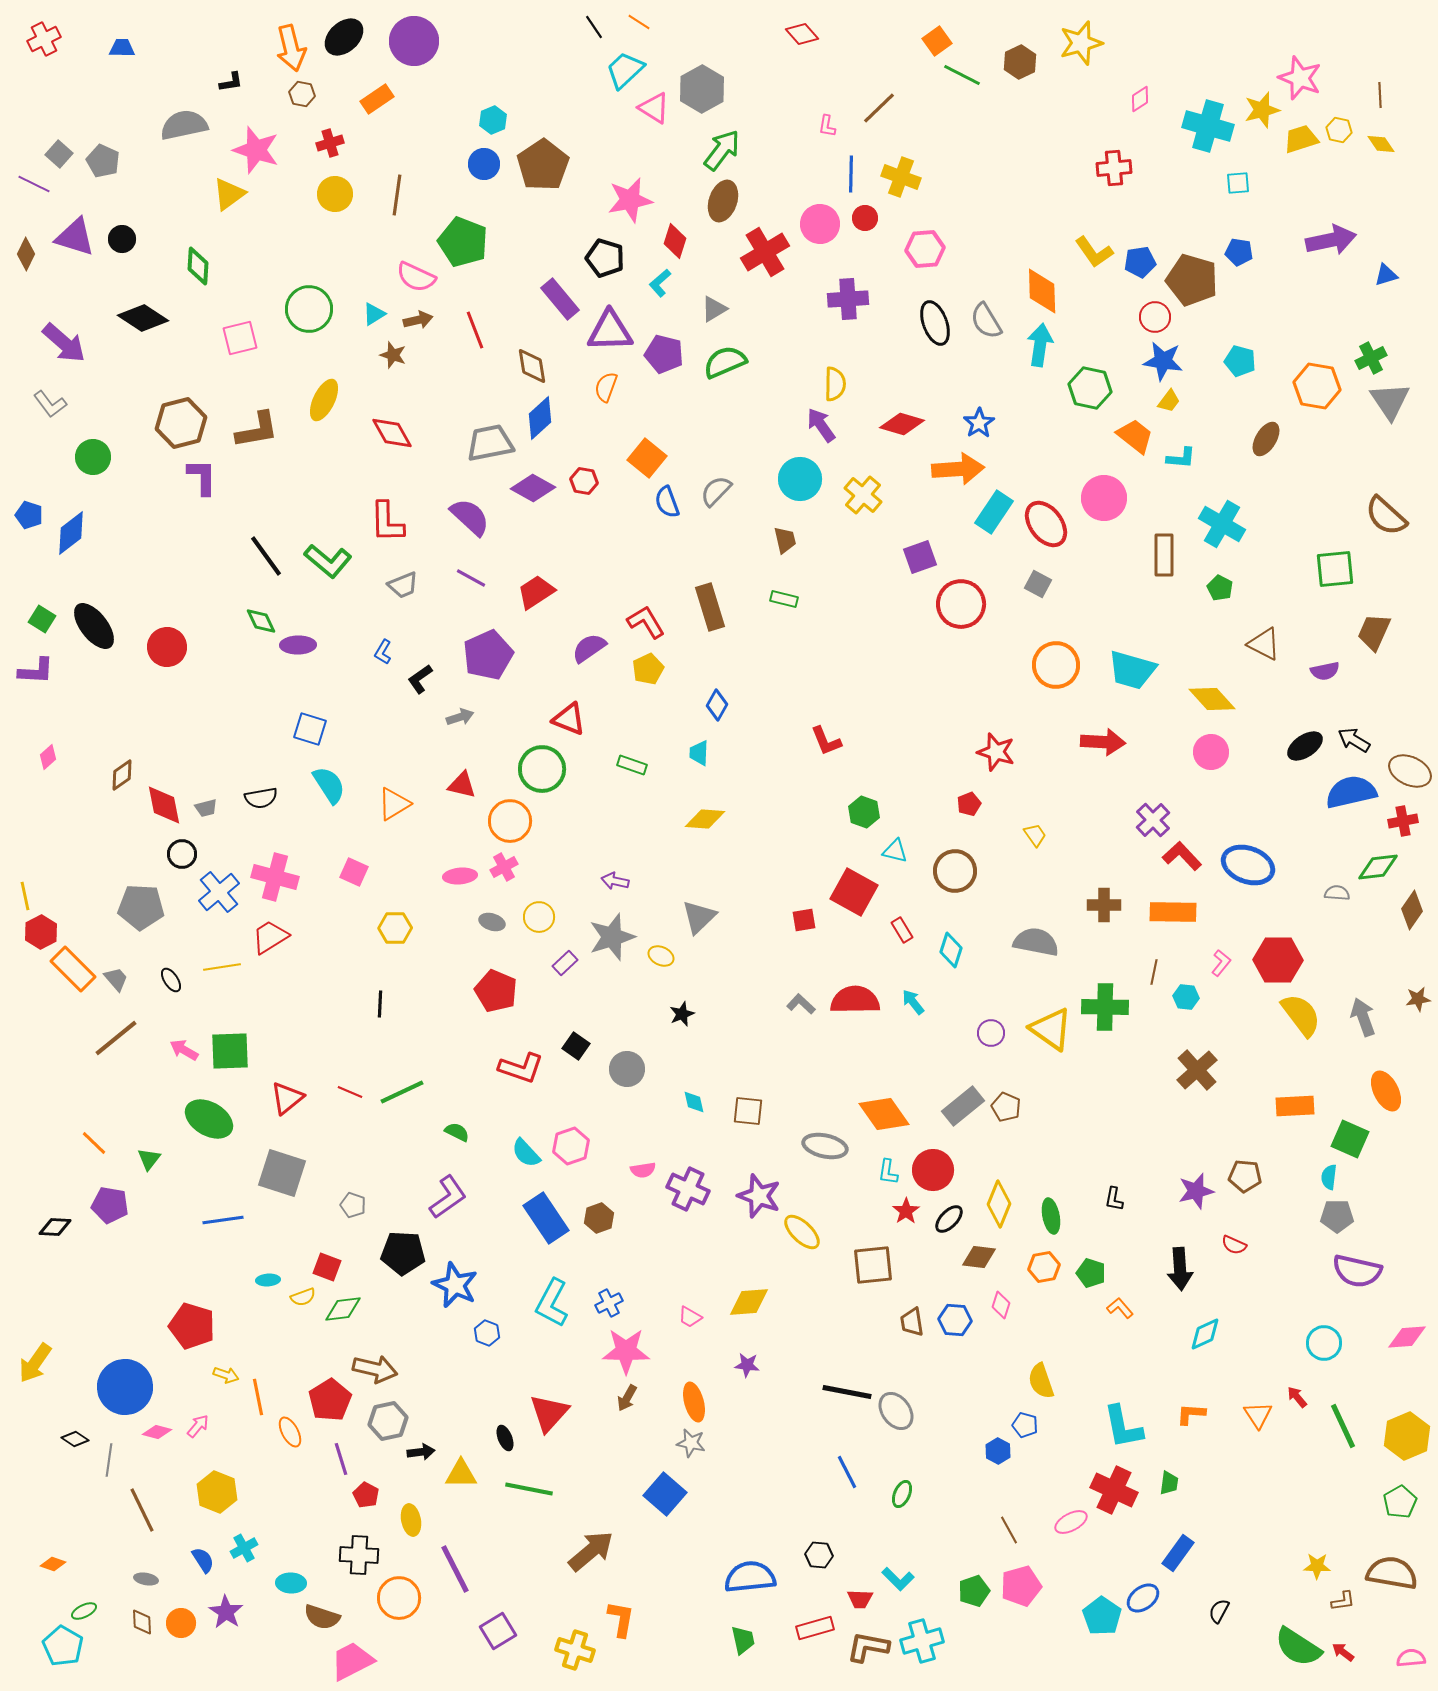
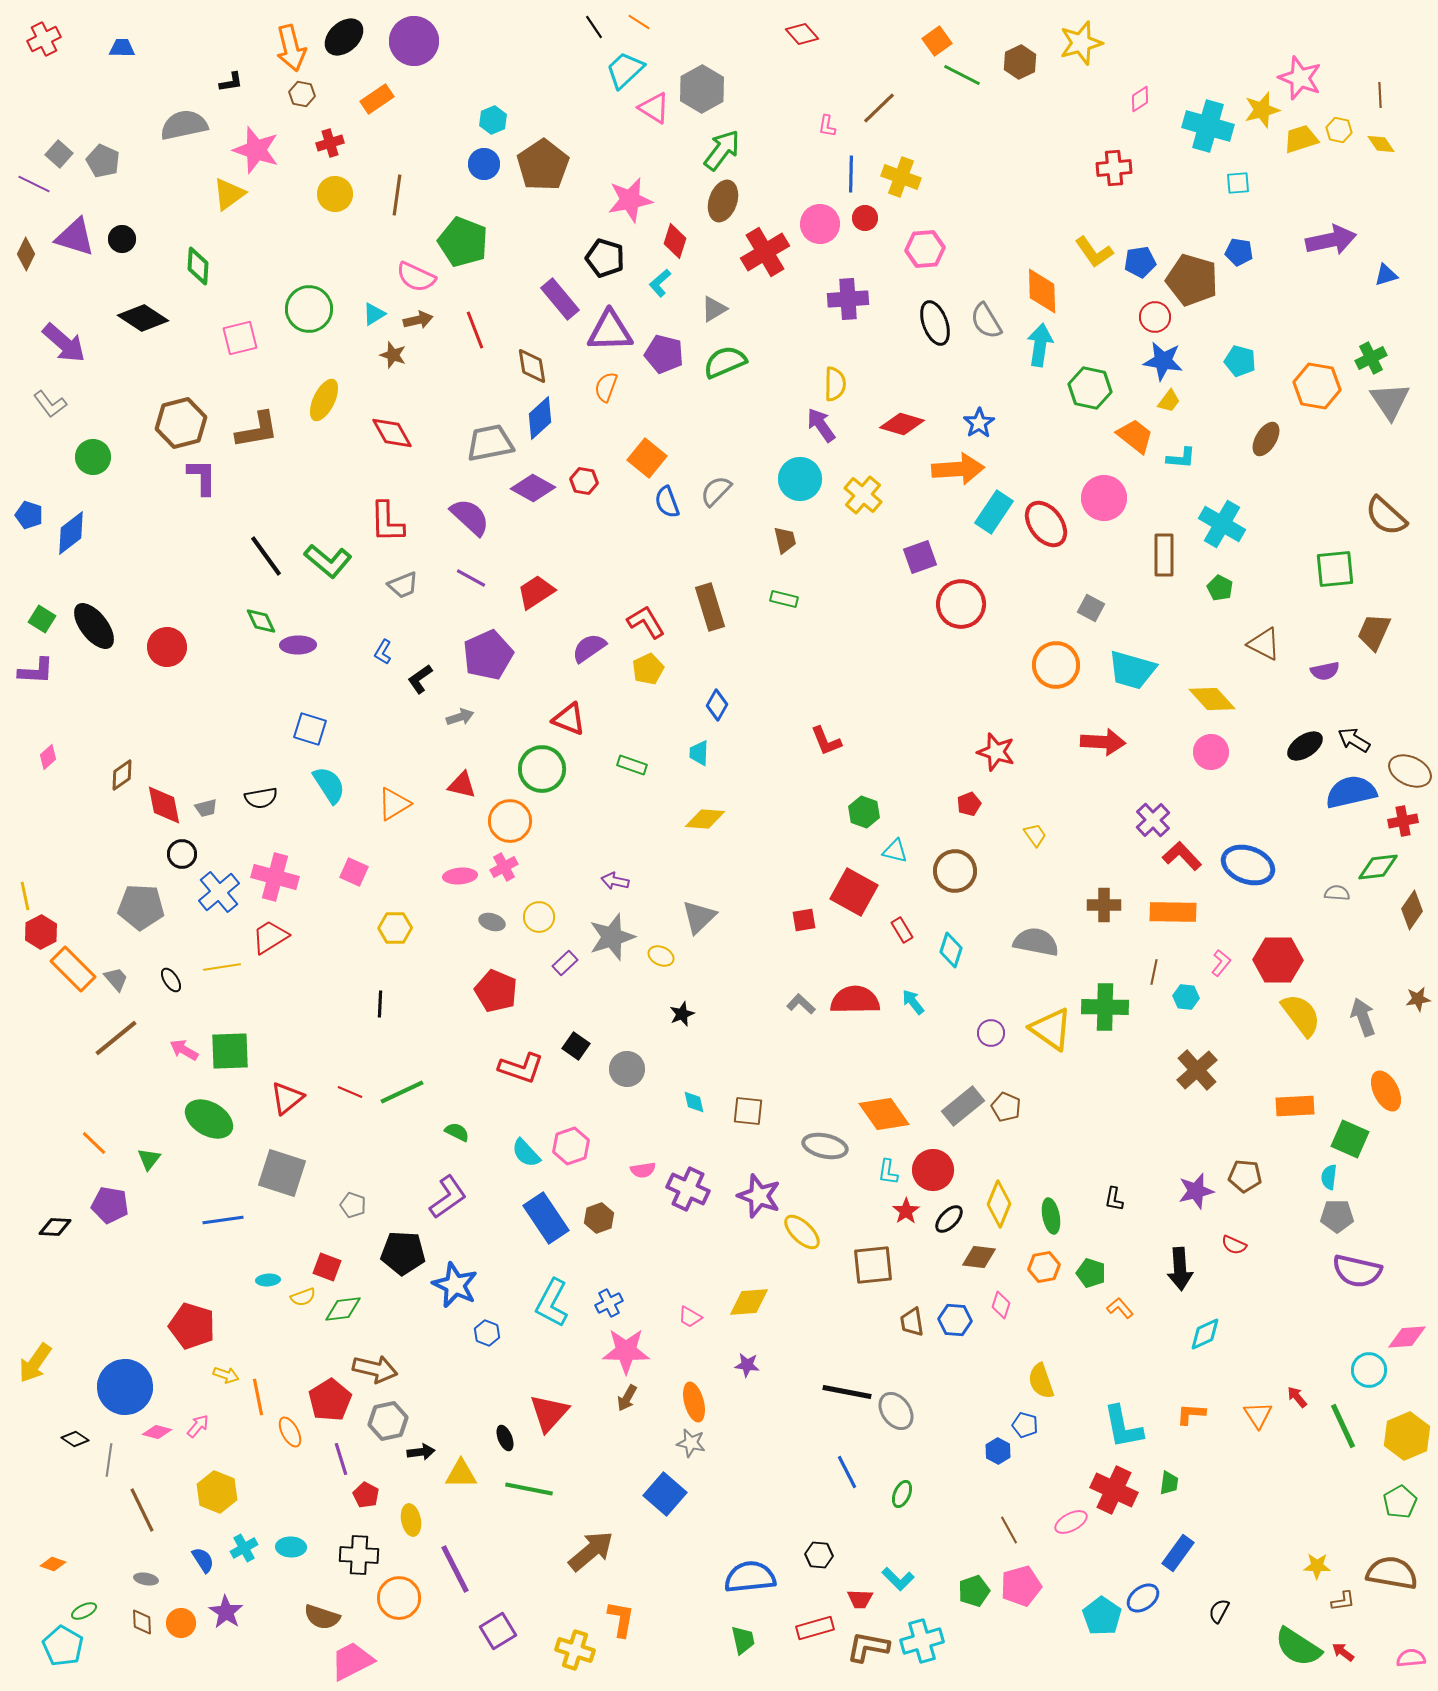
gray square at (1038, 584): moved 53 px right, 24 px down
cyan circle at (1324, 1343): moved 45 px right, 27 px down
cyan ellipse at (291, 1583): moved 36 px up
